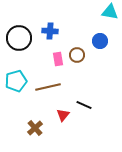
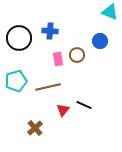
cyan triangle: rotated 12 degrees clockwise
red triangle: moved 5 px up
